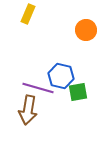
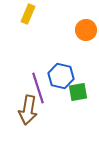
purple line: rotated 56 degrees clockwise
